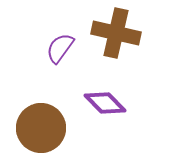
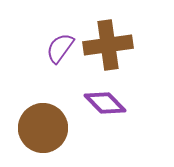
brown cross: moved 8 px left, 12 px down; rotated 21 degrees counterclockwise
brown circle: moved 2 px right
